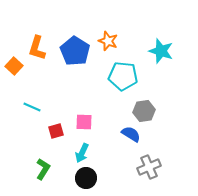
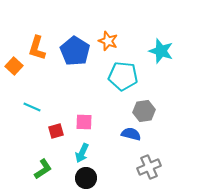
blue semicircle: rotated 18 degrees counterclockwise
green L-shape: rotated 25 degrees clockwise
